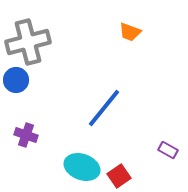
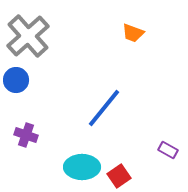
orange trapezoid: moved 3 px right, 1 px down
gray cross: moved 6 px up; rotated 27 degrees counterclockwise
cyan ellipse: rotated 20 degrees counterclockwise
